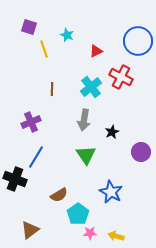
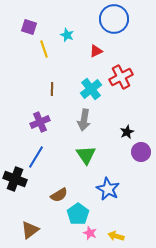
blue circle: moved 24 px left, 22 px up
red cross: rotated 35 degrees clockwise
cyan cross: moved 2 px down
purple cross: moved 9 px right
black star: moved 15 px right
blue star: moved 3 px left, 3 px up
pink star: rotated 24 degrees clockwise
